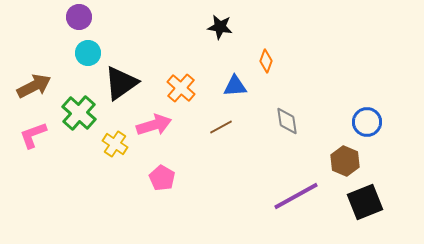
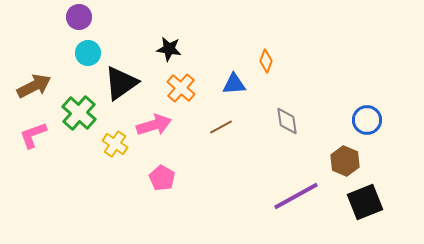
black star: moved 51 px left, 22 px down
blue triangle: moved 1 px left, 2 px up
blue circle: moved 2 px up
